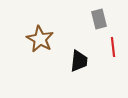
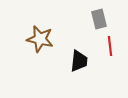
brown star: rotated 16 degrees counterclockwise
red line: moved 3 px left, 1 px up
